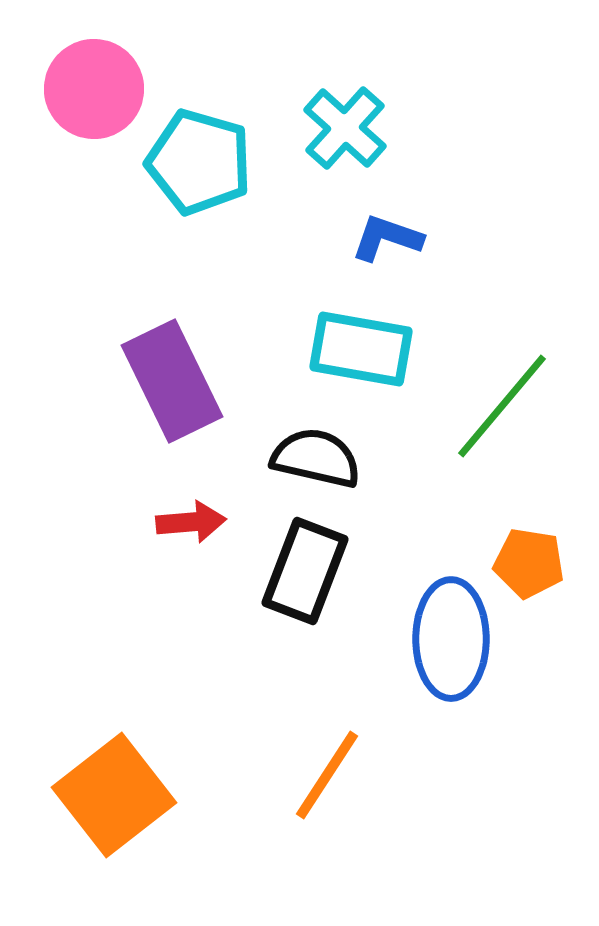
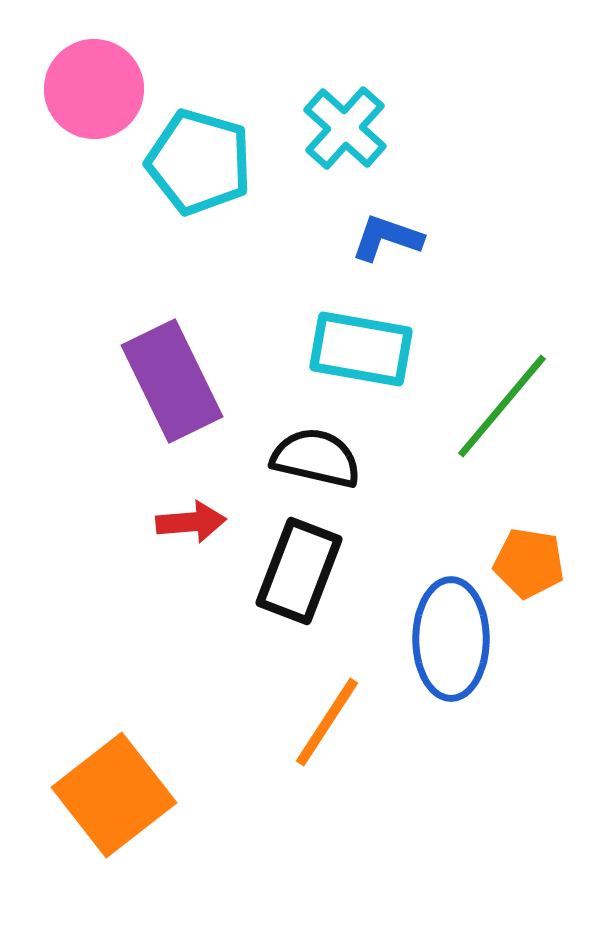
black rectangle: moved 6 px left
orange line: moved 53 px up
